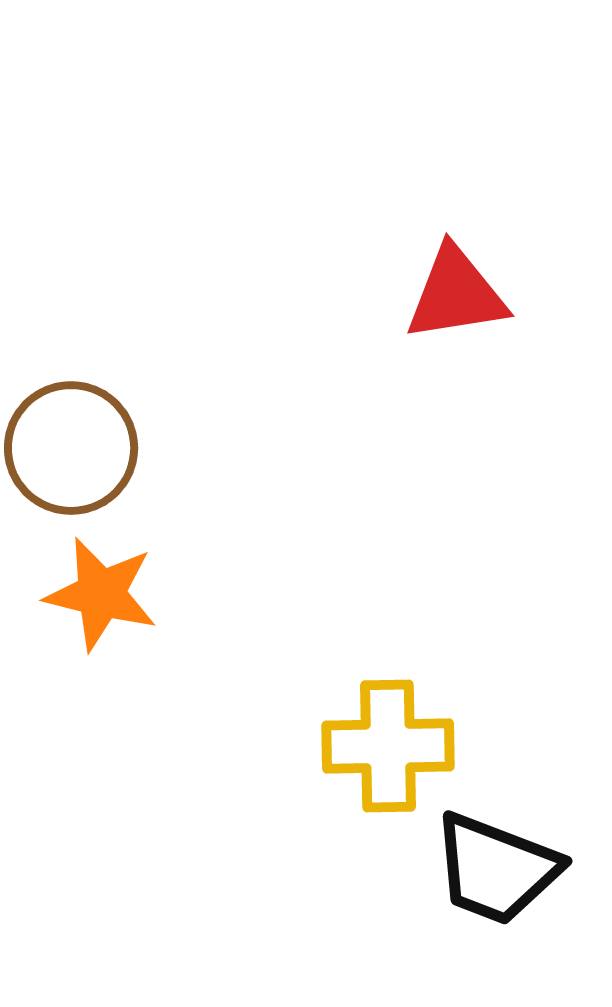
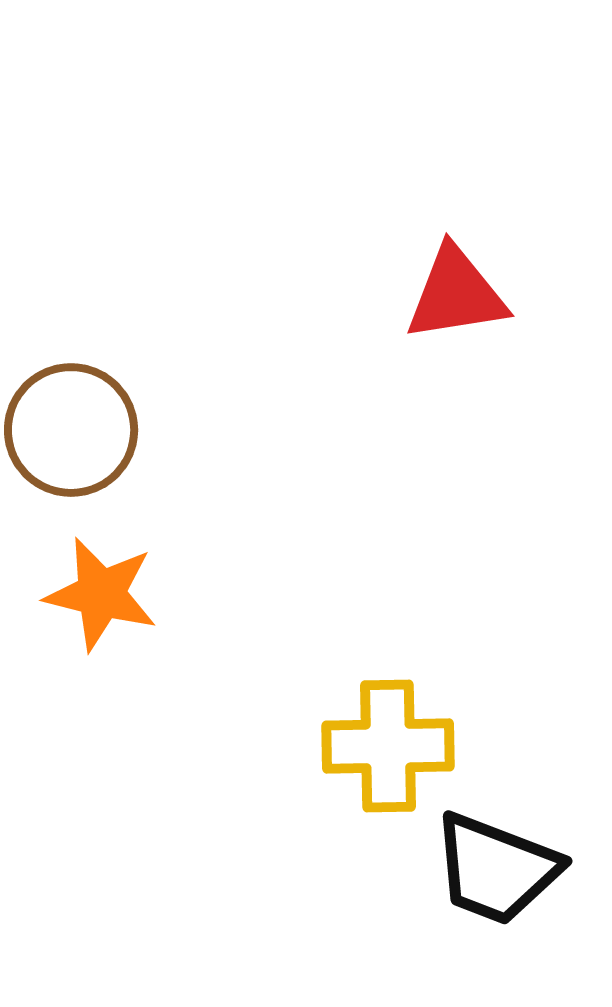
brown circle: moved 18 px up
